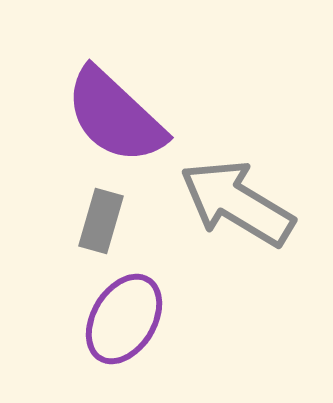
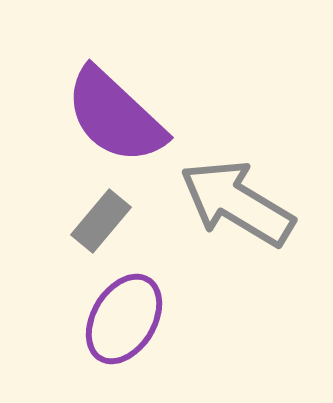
gray rectangle: rotated 24 degrees clockwise
